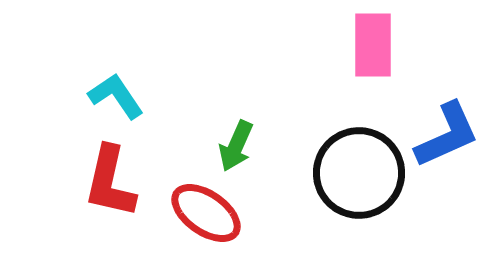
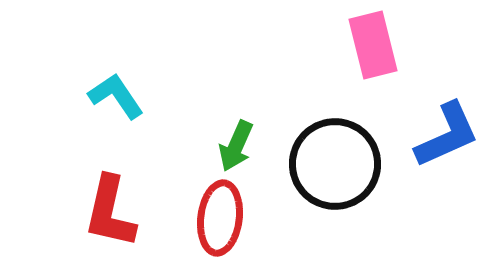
pink rectangle: rotated 14 degrees counterclockwise
black circle: moved 24 px left, 9 px up
red L-shape: moved 30 px down
red ellipse: moved 14 px right, 5 px down; rotated 62 degrees clockwise
